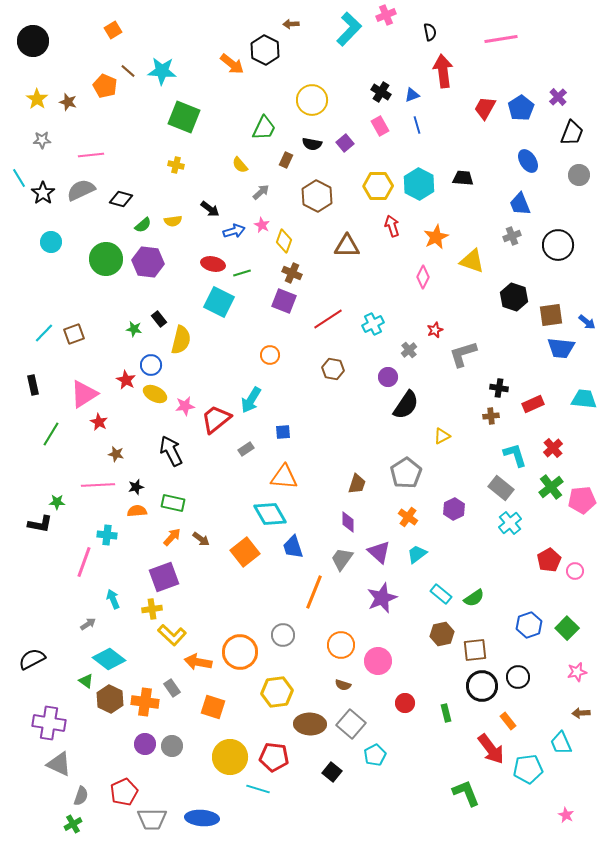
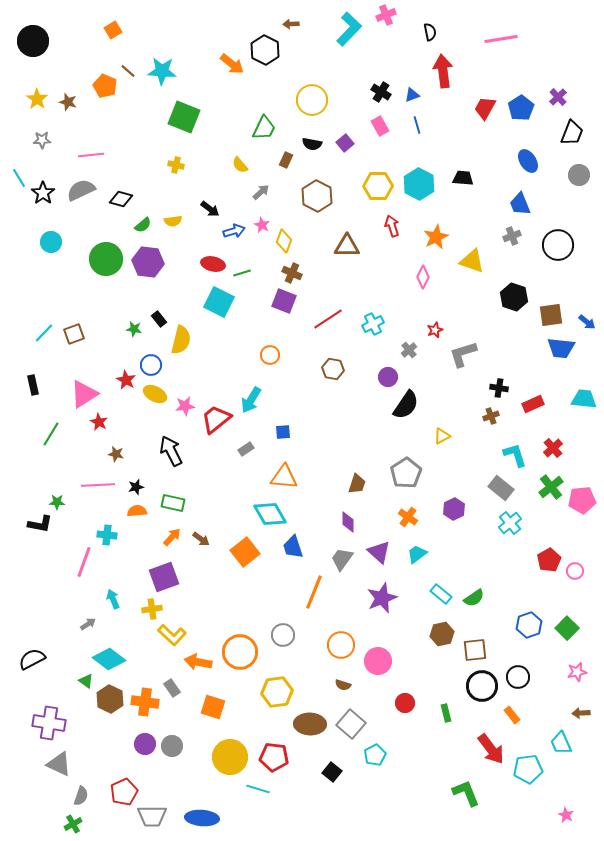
brown cross at (491, 416): rotated 14 degrees counterclockwise
orange rectangle at (508, 721): moved 4 px right, 6 px up
gray trapezoid at (152, 819): moved 3 px up
